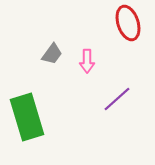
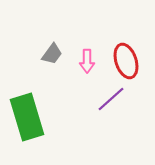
red ellipse: moved 2 px left, 38 px down
purple line: moved 6 px left
